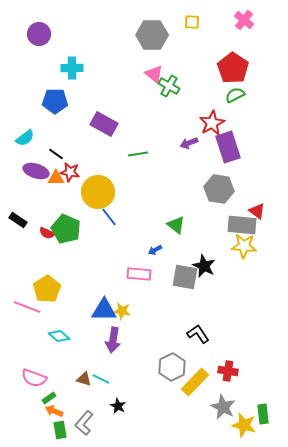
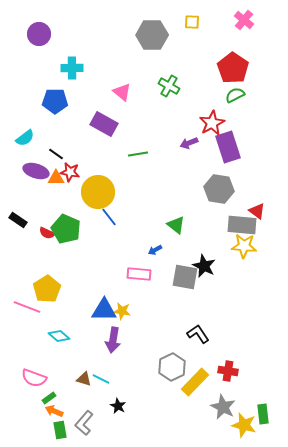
pink triangle at (154, 74): moved 32 px left, 18 px down
